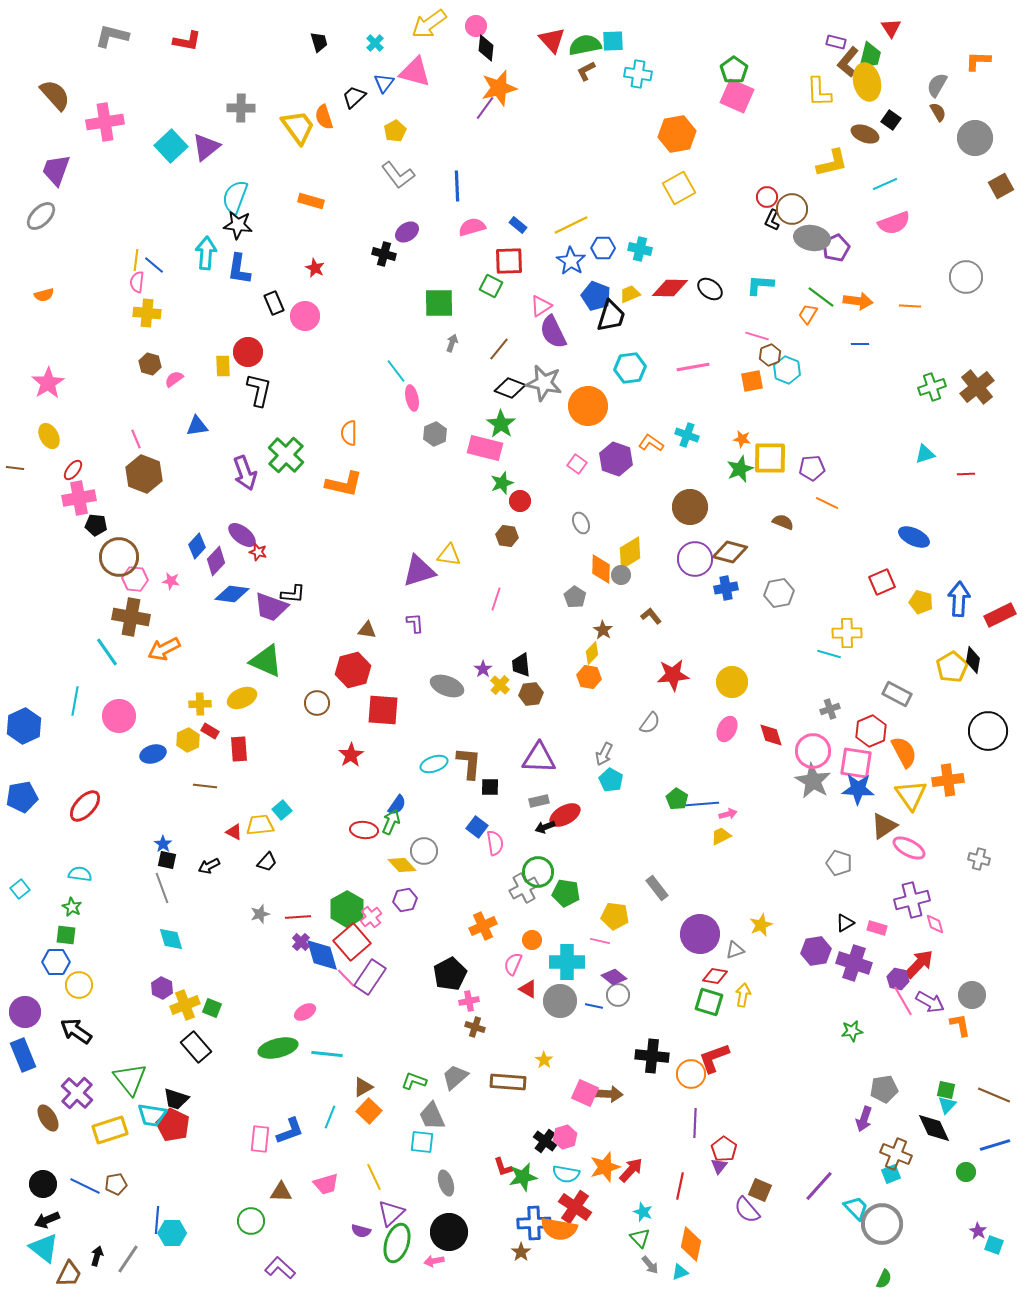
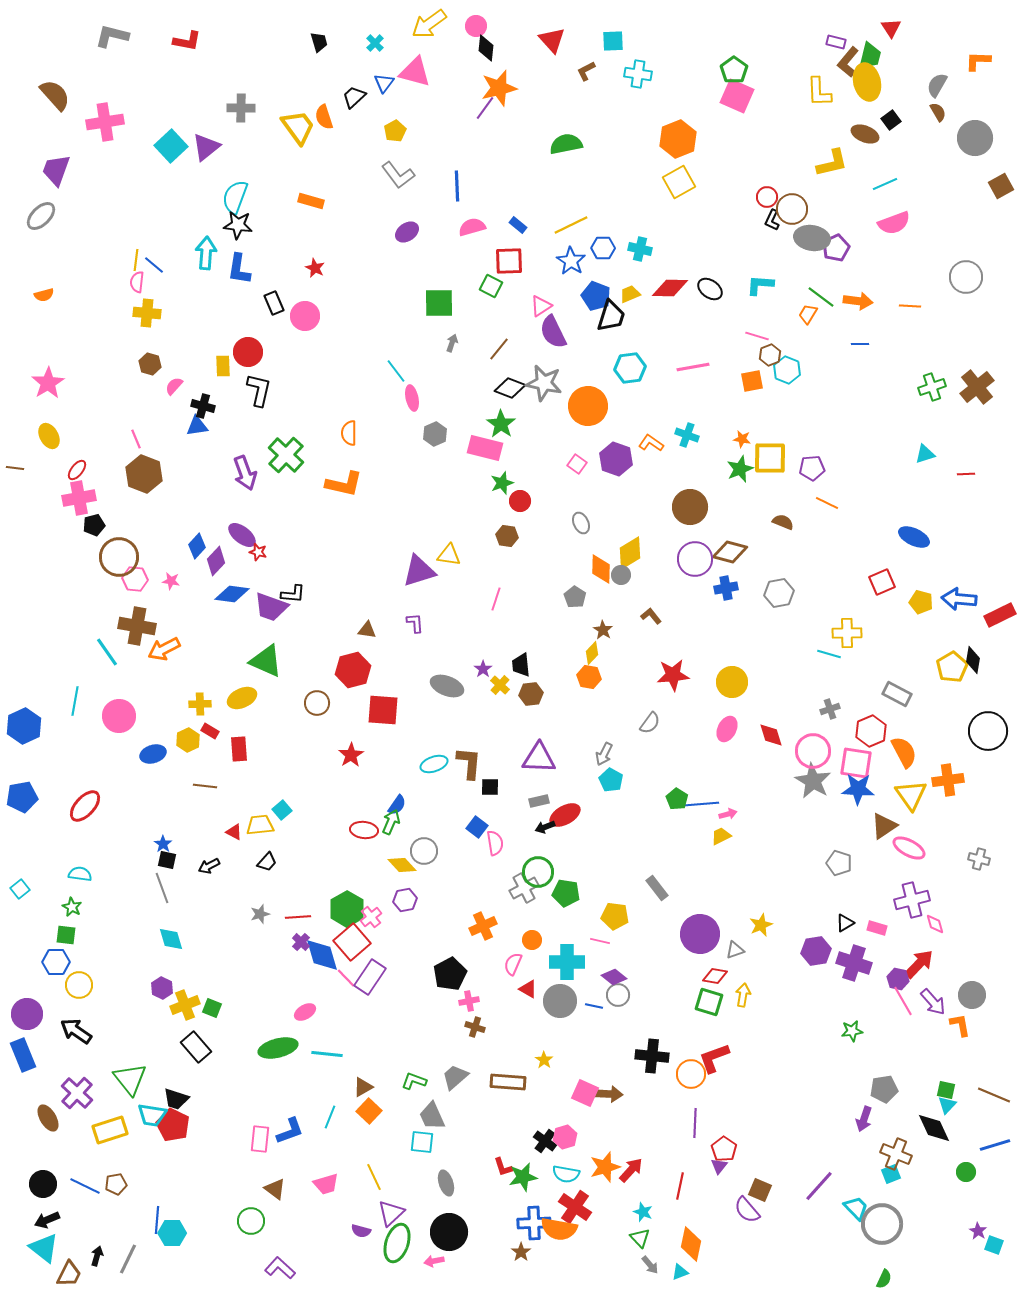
green semicircle at (585, 45): moved 19 px left, 99 px down
black square at (891, 120): rotated 18 degrees clockwise
orange hexagon at (677, 134): moved 1 px right, 5 px down; rotated 12 degrees counterclockwise
yellow square at (679, 188): moved 6 px up
black cross at (384, 254): moved 181 px left, 152 px down
pink semicircle at (174, 379): moved 7 px down; rotated 12 degrees counterclockwise
red ellipse at (73, 470): moved 4 px right
black pentagon at (96, 525): moved 2 px left; rotated 20 degrees counterclockwise
blue arrow at (959, 599): rotated 88 degrees counterclockwise
brown cross at (131, 617): moved 6 px right, 9 px down
purple arrow at (930, 1002): moved 3 px right; rotated 20 degrees clockwise
purple circle at (25, 1012): moved 2 px right, 2 px down
brown triangle at (281, 1192): moved 6 px left, 3 px up; rotated 35 degrees clockwise
gray line at (128, 1259): rotated 8 degrees counterclockwise
